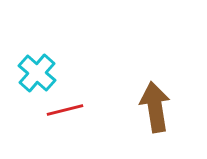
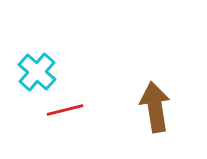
cyan cross: moved 1 px up
